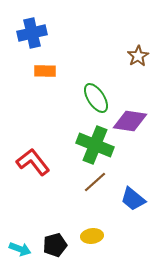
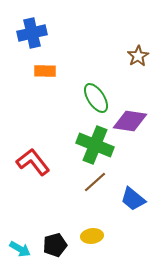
cyan arrow: rotated 10 degrees clockwise
